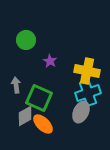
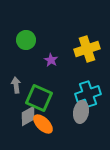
purple star: moved 1 px right, 1 px up
yellow cross: moved 22 px up; rotated 30 degrees counterclockwise
cyan cross: moved 1 px down
gray ellipse: rotated 15 degrees counterclockwise
gray diamond: moved 3 px right
